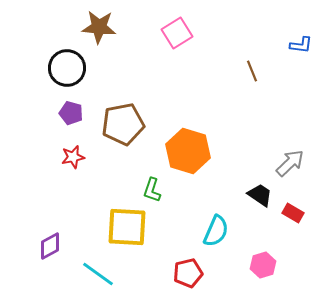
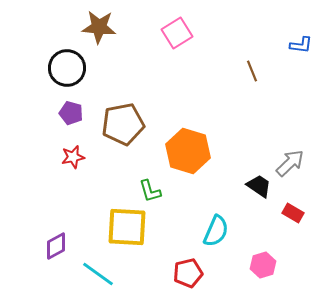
green L-shape: moved 2 px left, 1 px down; rotated 35 degrees counterclockwise
black trapezoid: moved 1 px left, 9 px up
purple diamond: moved 6 px right
